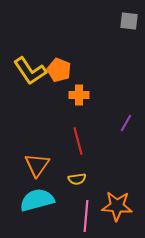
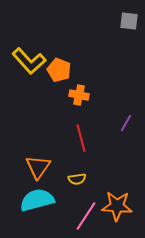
yellow L-shape: moved 1 px left, 10 px up; rotated 8 degrees counterclockwise
orange cross: rotated 12 degrees clockwise
red line: moved 3 px right, 3 px up
orange triangle: moved 1 px right, 2 px down
pink line: rotated 28 degrees clockwise
